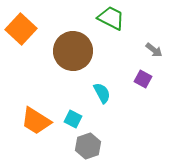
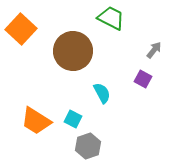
gray arrow: rotated 90 degrees counterclockwise
